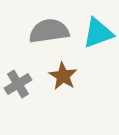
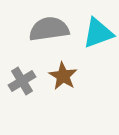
gray semicircle: moved 2 px up
gray cross: moved 4 px right, 3 px up
